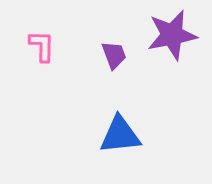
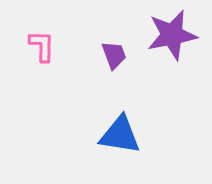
blue triangle: rotated 15 degrees clockwise
